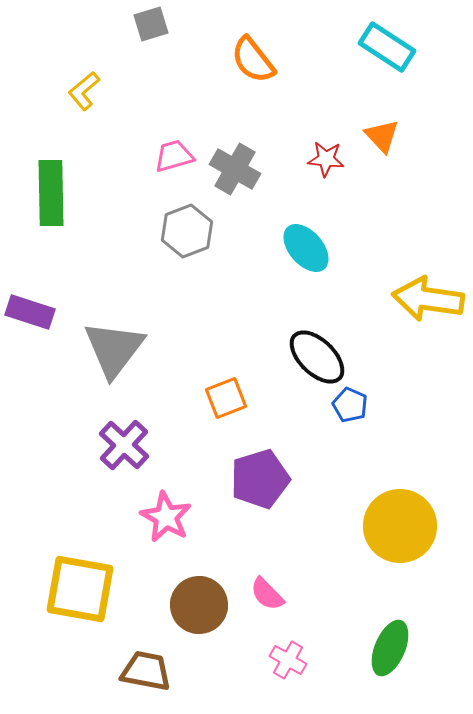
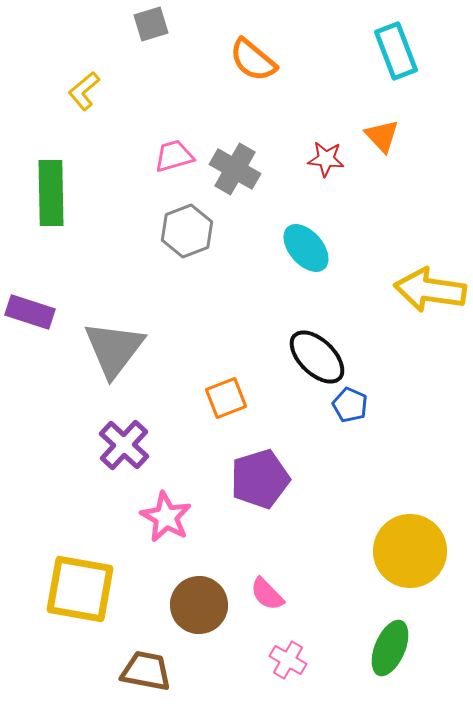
cyan rectangle: moved 9 px right, 4 px down; rotated 36 degrees clockwise
orange semicircle: rotated 12 degrees counterclockwise
yellow arrow: moved 2 px right, 9 px up
yellow circle: moved 10 px right, 25 px down
